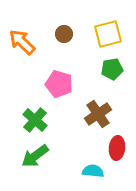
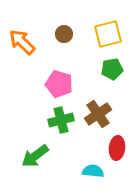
green cross: moved 26 px right; rotated 35 degrees clockwise
